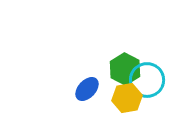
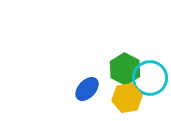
cyan circle: moved 3 px right, 2 px up
